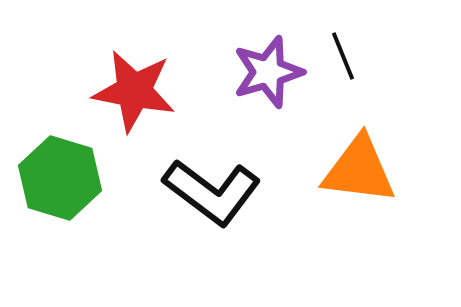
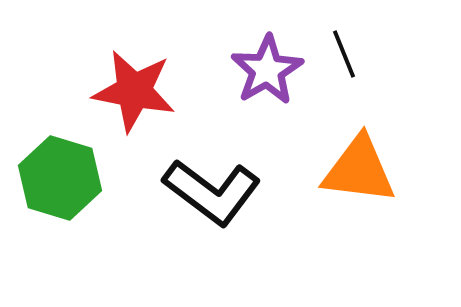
black line: moved 1 px right, 2 px up
purple star: moved 1 px left, 2 px up; rotated 14 degrees counterclockwise
